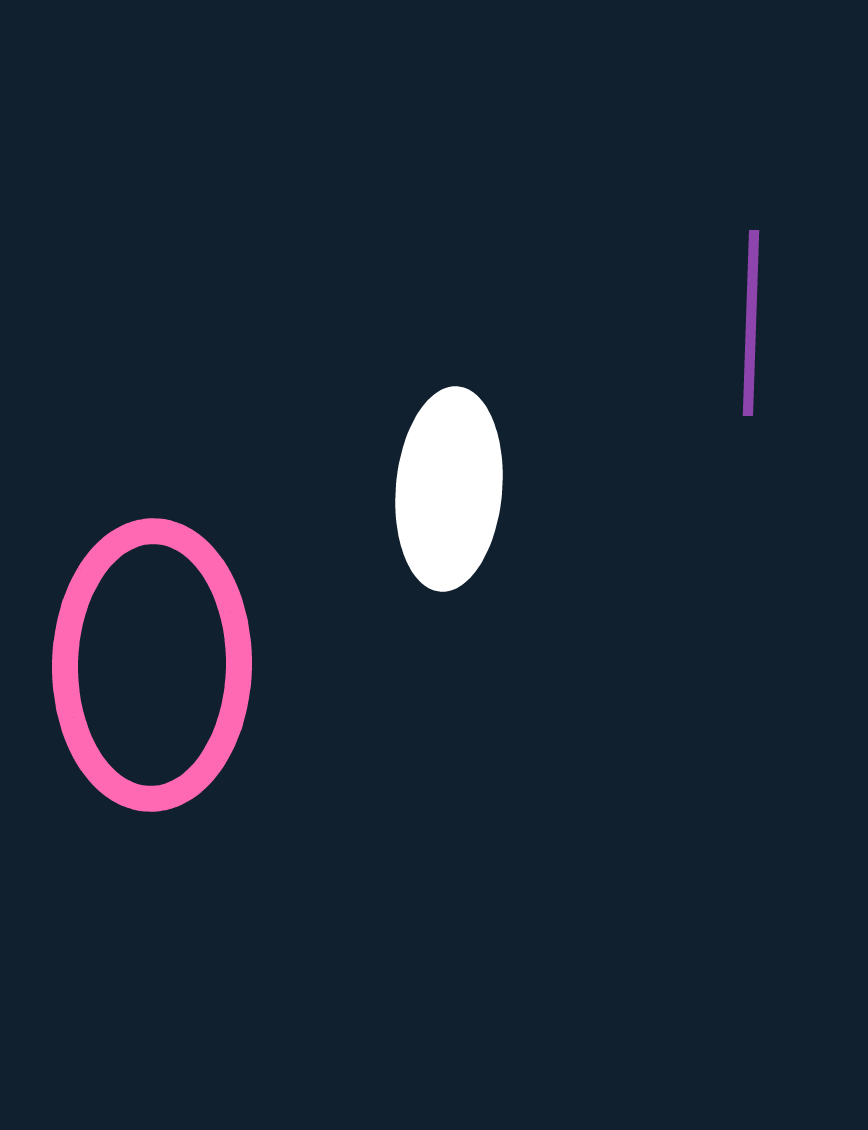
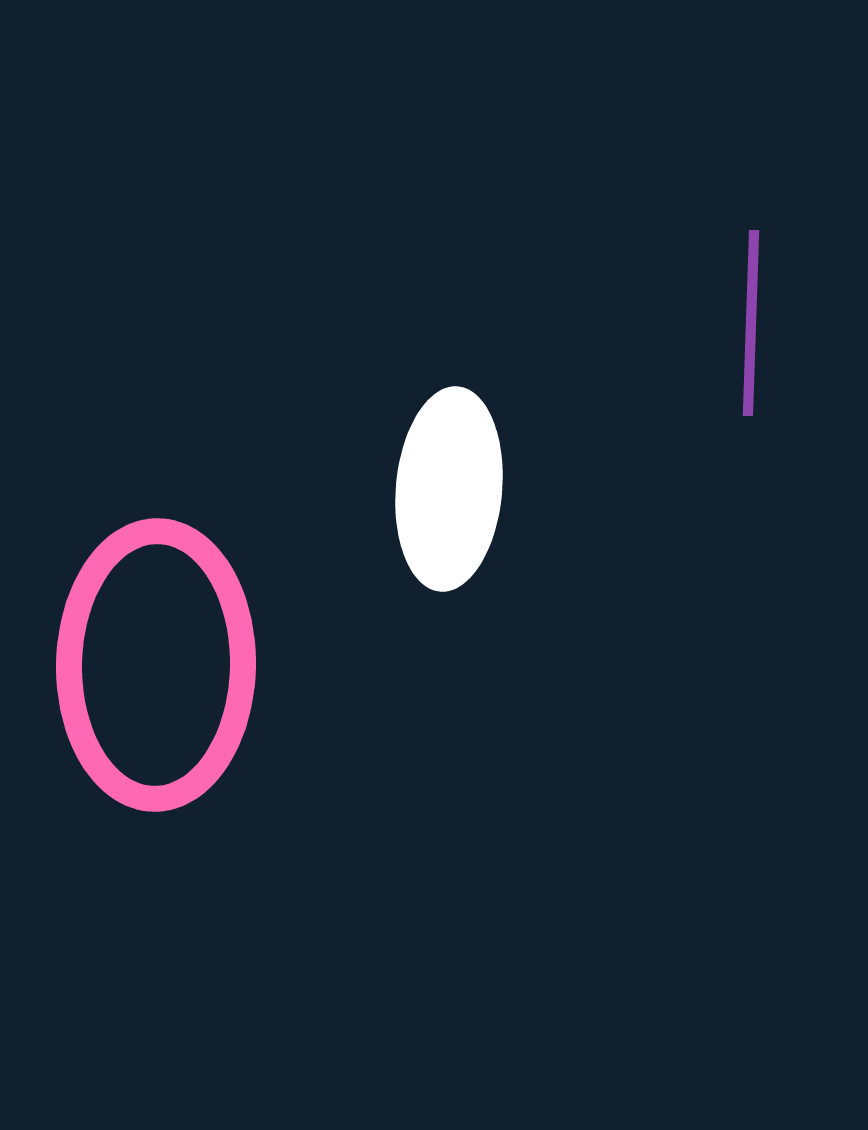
pink ellipse: moved 4 px right
